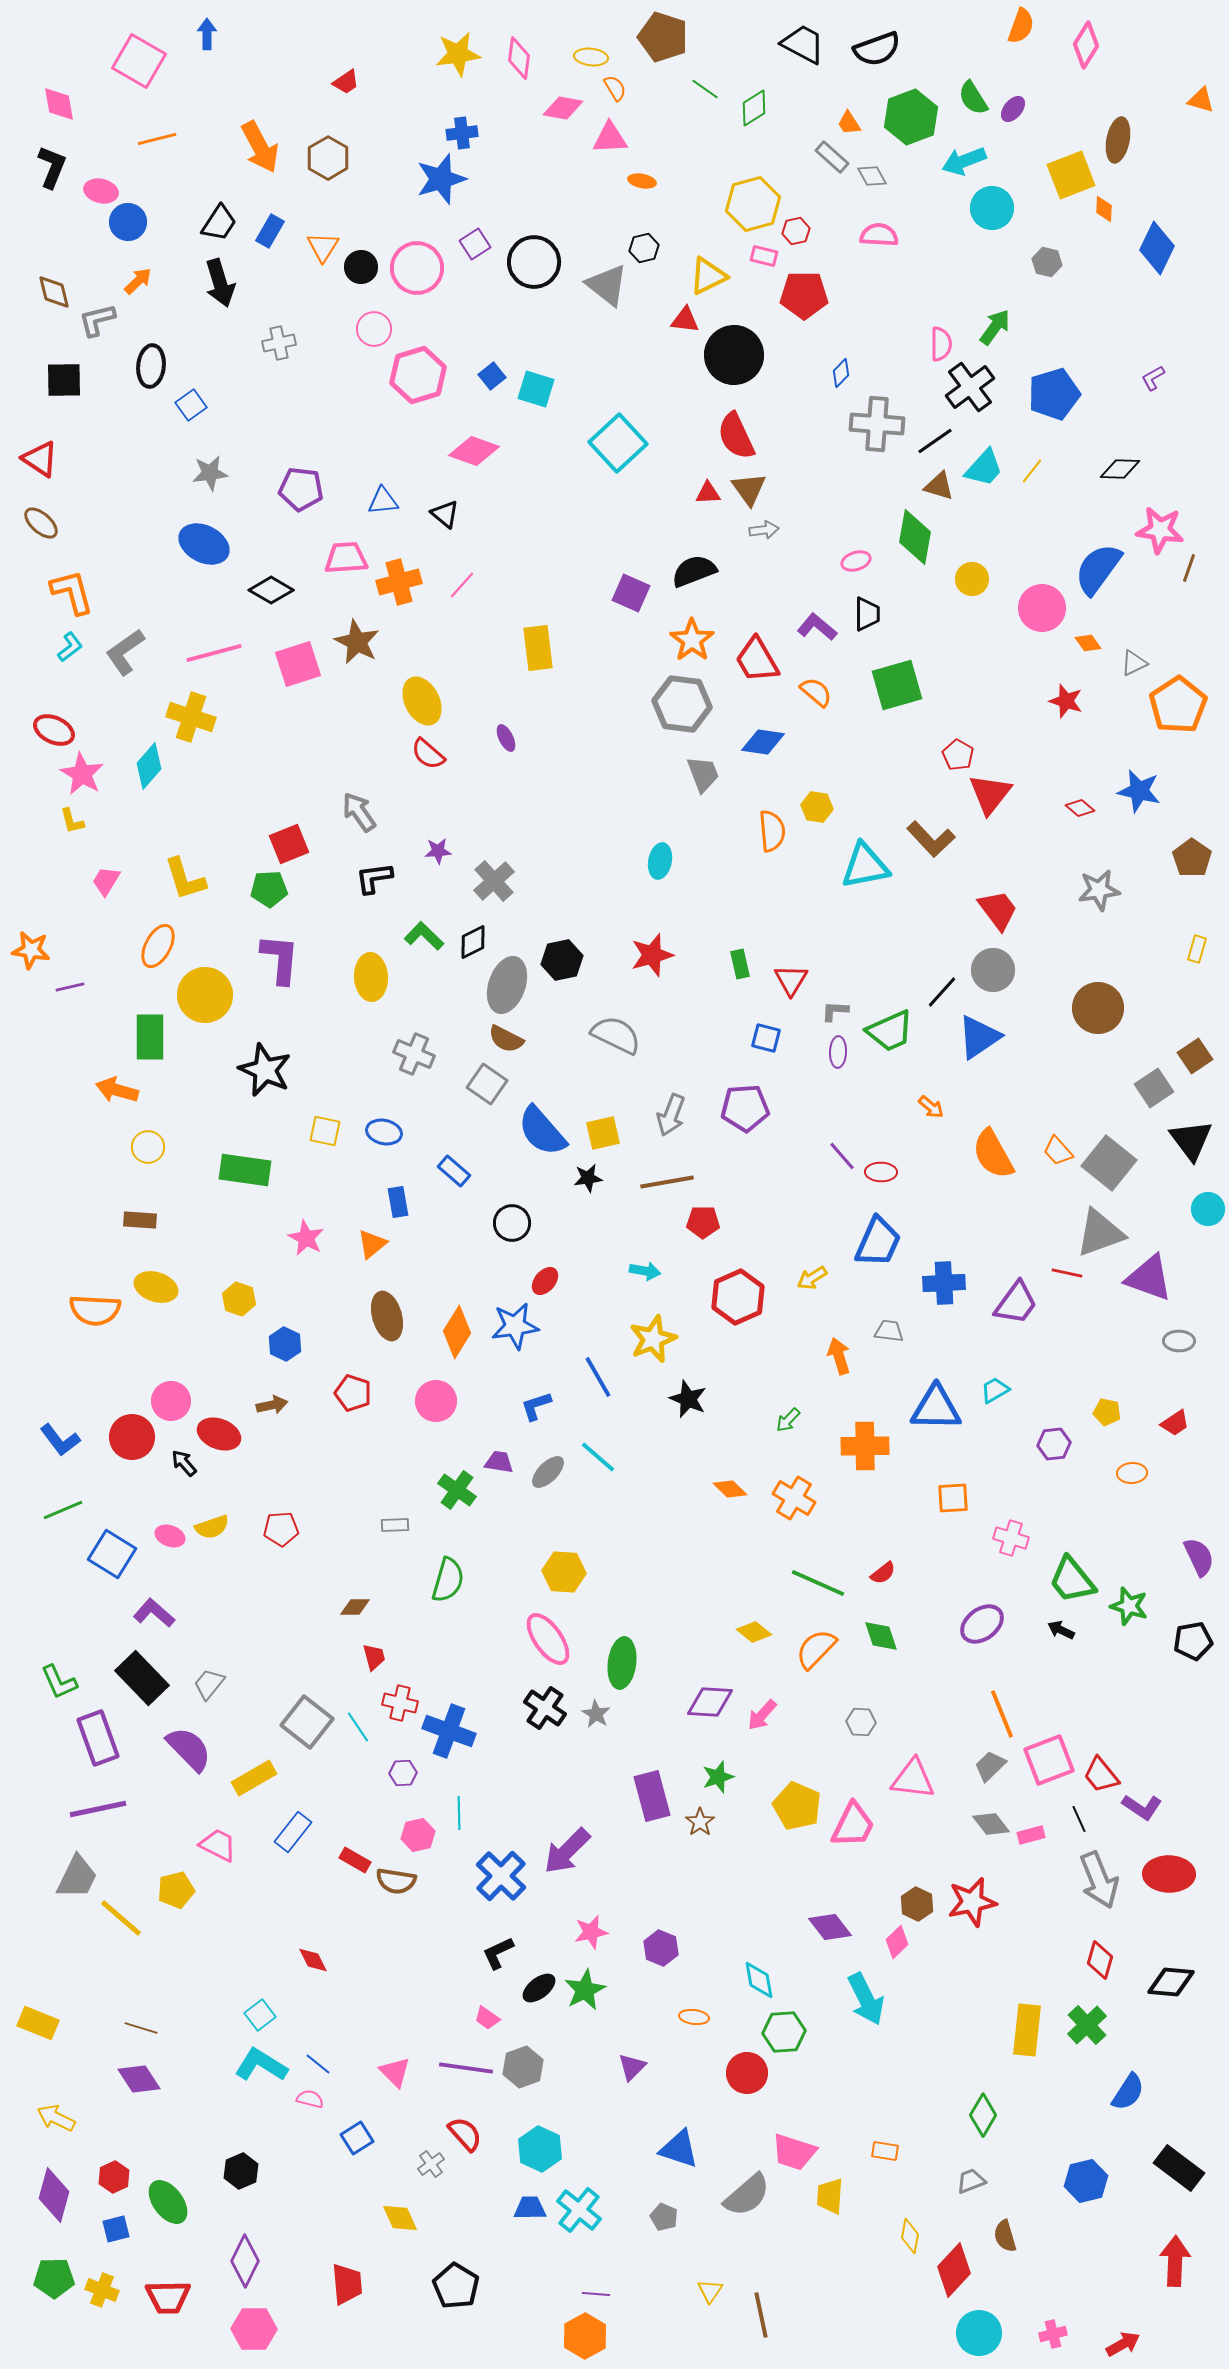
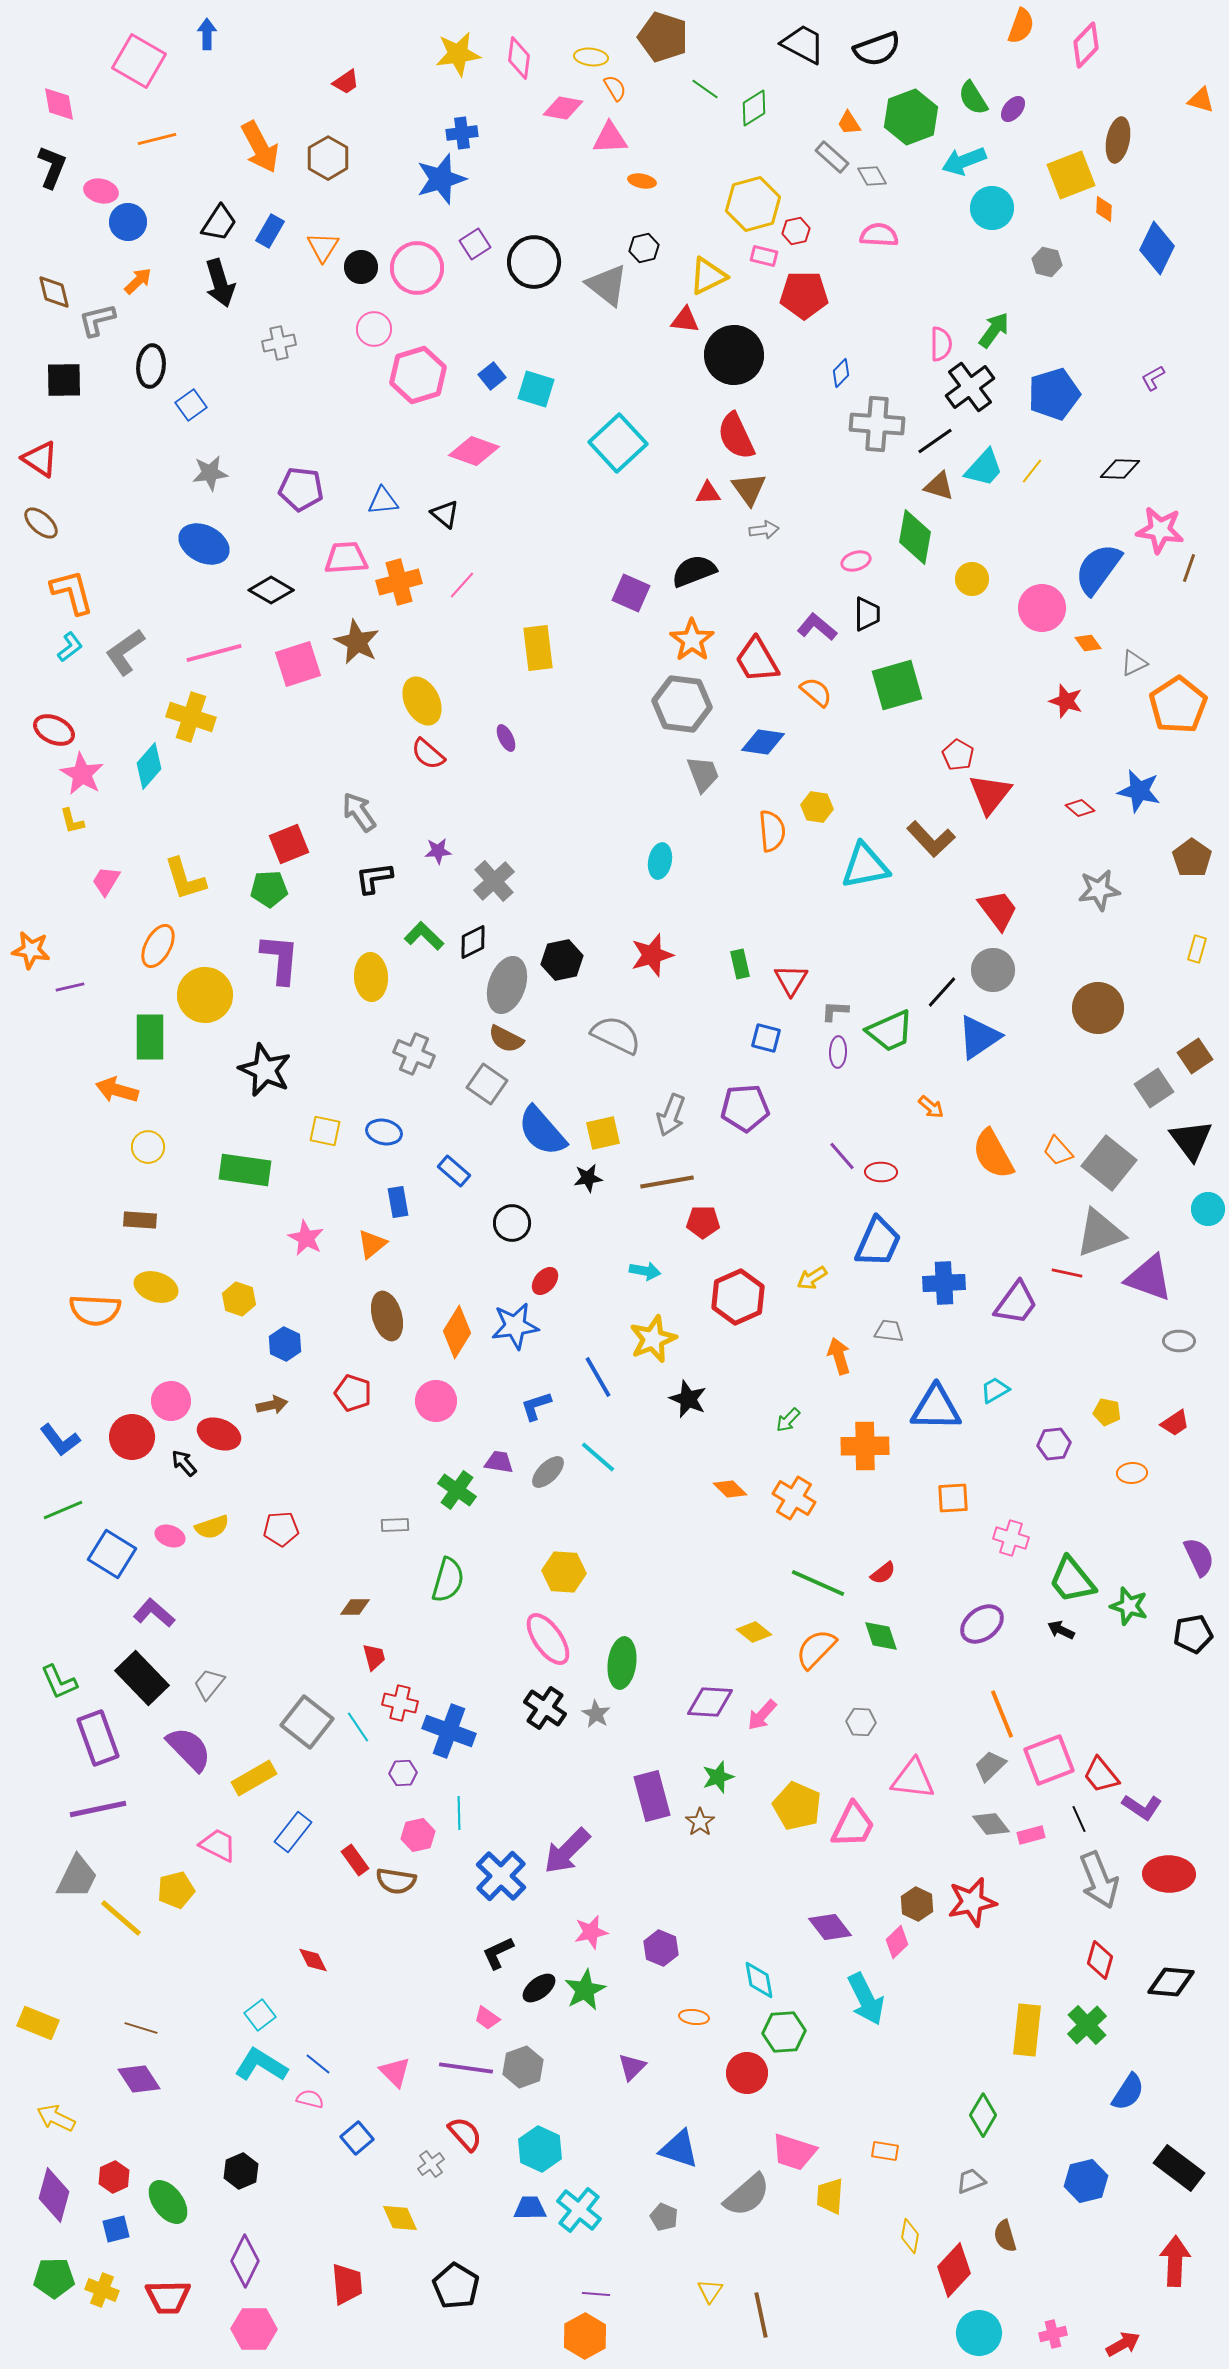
pink diamond at (1086, 45): rotated 12 degrees clockwise
green arrow at (995, 327): moved 1 px left, 3 px down
black pentagon at (1193, 1641): moved 7 px up
red rectangle at (355, 1860): rotated 24 degrees clockwise
blue square at (357, 2138): rotated 8 degrees counterclockwise
